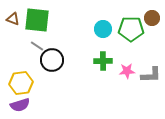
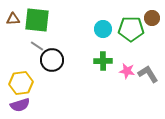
brown triangle: rotated 24 degrees counterclockwise
pink star: rotated 14 degrees clockwise
gray L-shape: moved 3 px left, 1 px up; rotated 120 degrees counterclockwise
